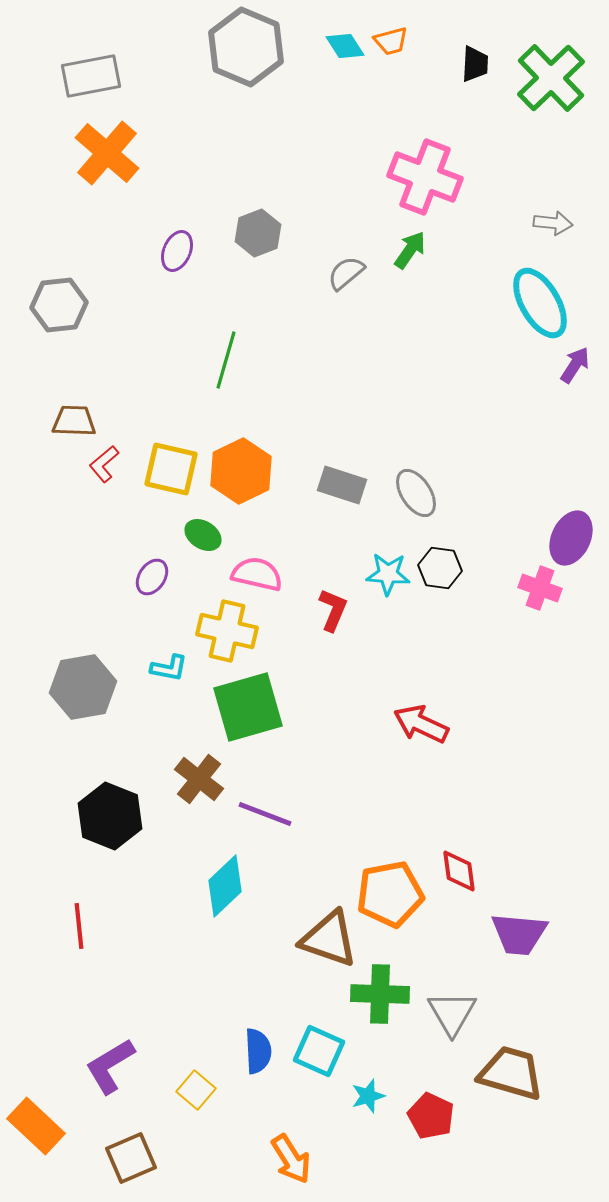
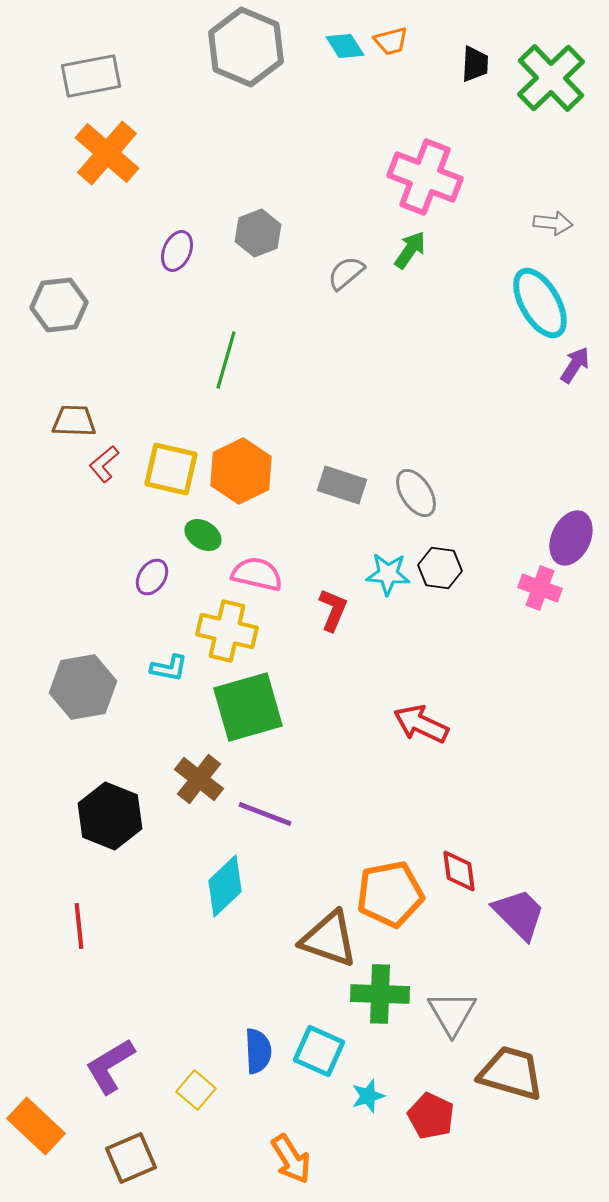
purple trapezoid at (519, 934): moved 20 px up; rotated 140 degrees counterclockwise
